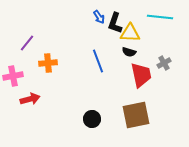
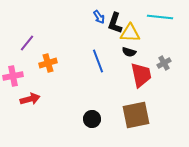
orange cross: rotated 12 degrees counterclockwise
